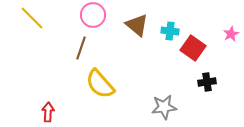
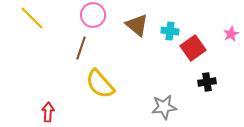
red square: rotated 20 degrees clockwise
